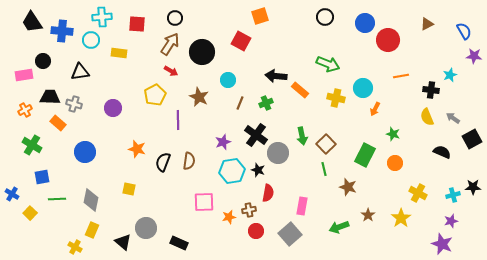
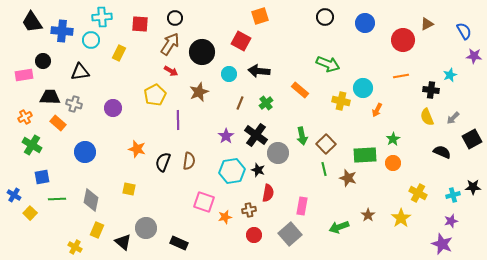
red square at (137, 24): moved 3 px right
red circle at (388, 40): moved 15 px right
yellow rectangle at (119, 53): rotated 70 degrees counterclockwise
black arrow at (276, 76): moved 17 px left, 5 px up
cyan circle at (228, 80): moved 1 px right, 6 px up
brown star at (199, 97): moved 5 px up; rotated 24 degrees clockwise
yellow cross at (336, 98): moved 5 px right, 3 px down
green cross at (266, 103): rotated 16 degrees counterclockwise
orange arrow at (375, 109): moved 2 px right, 1 px down
orange cross at (25, 110): moved 7 px down
gray arrow at (453, 118): rotated 80 degrees counterclockwise
green star at (393, 134): moved 5 px down; rotated 24 degrees clockwise
purple star at (223, 142): moved 3 px right, 6 px up; rotated 14 degrees counterclockwise
green rectangle at (365, 155): rotated 60 degrees clockwise
orange circle at (395, 163): moved 2 px left
brown star at (348, 187): moved 9 px up
blue cross at (12, 194): moved 2 px right, 1 px down
pink square at (204, 202): rotated 20 degrees clockwise
orange star at (229, 217): moved 4 px left
yellow rectangle at (92, 230): moved 5 px right
red circle at (256, 231): moved 2 px left, 4 px down
